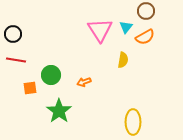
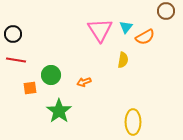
brown circle: moved 20 px right
